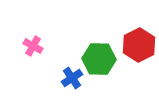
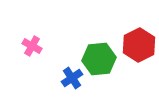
pink cross: moved 1 px left
green hexagon: rotated 8 degrees counterclockwise
